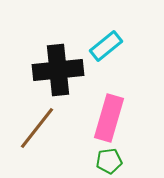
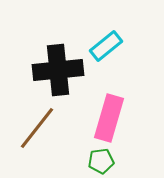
green pentagon: moved 8 px left
